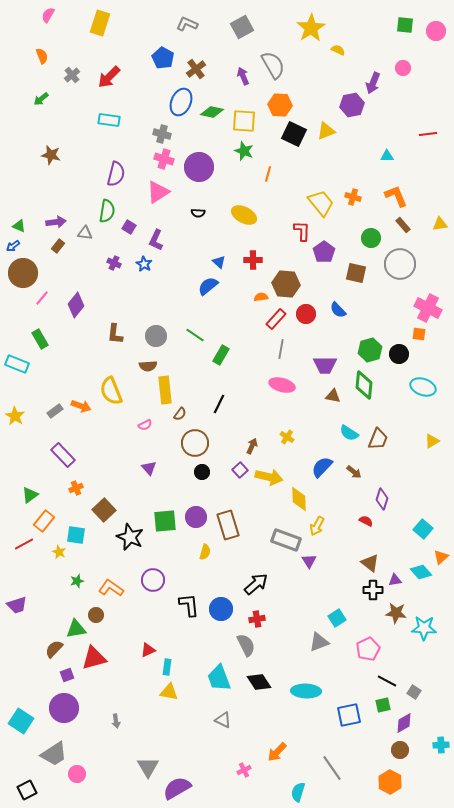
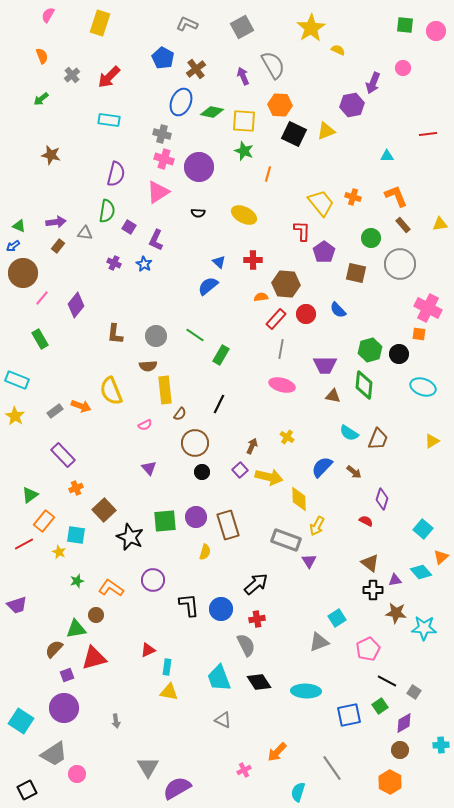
cyan rectangle at (17, 364): moved 16 px down
green square at (383, 705): moved 3 px left, 1 px down; rotated 21 degrees counterclockwise
